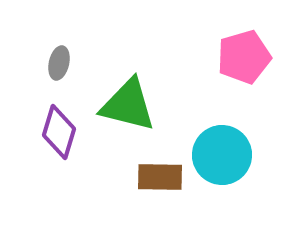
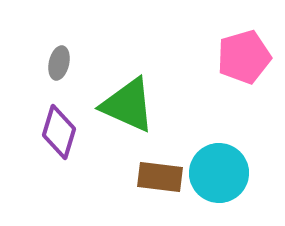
green triangle: rotated 10 degrees clockwise
cyan circle: moved 3 px left, 18 px down
brown rectangle: rotated 6 degrees clockwise
